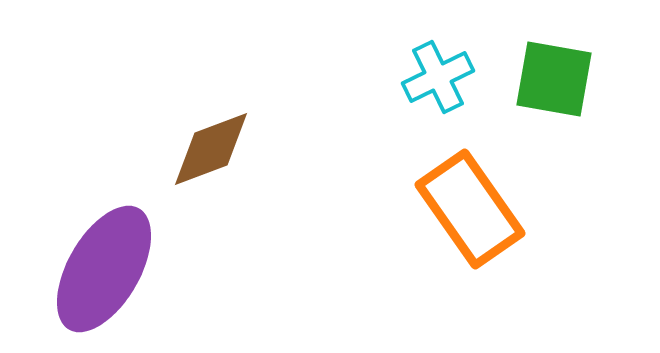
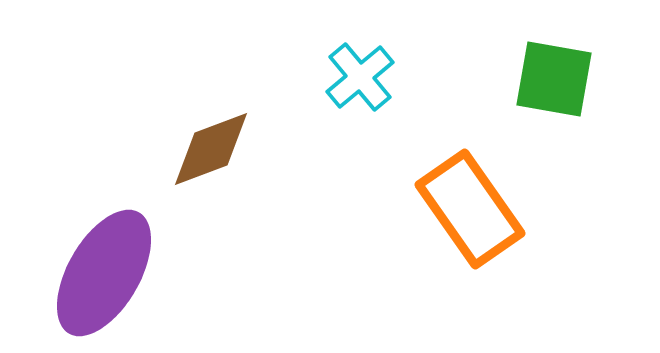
cyan cross: moved 78 px left; rotated 14 degrees counterclockwise
purple ellipse: moved 4 px down
